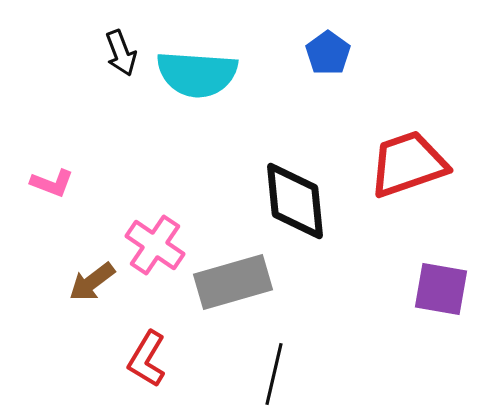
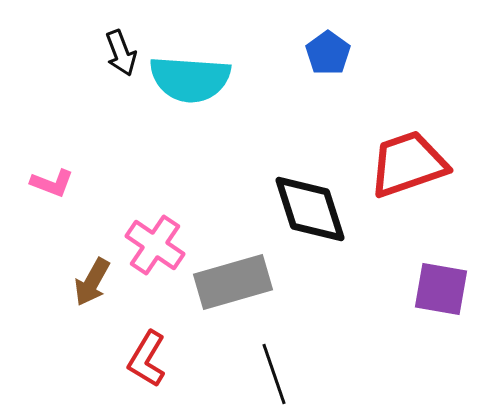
cyan semicircle: moved 7 px left, 5 px down
black diamond: moved 15 px right, 8 px down; rotated 12 degrees counterclockwise
brown arrow: rotated 24 degrees counterclockwise
black line: rotated 32 degrees counterclockwise
